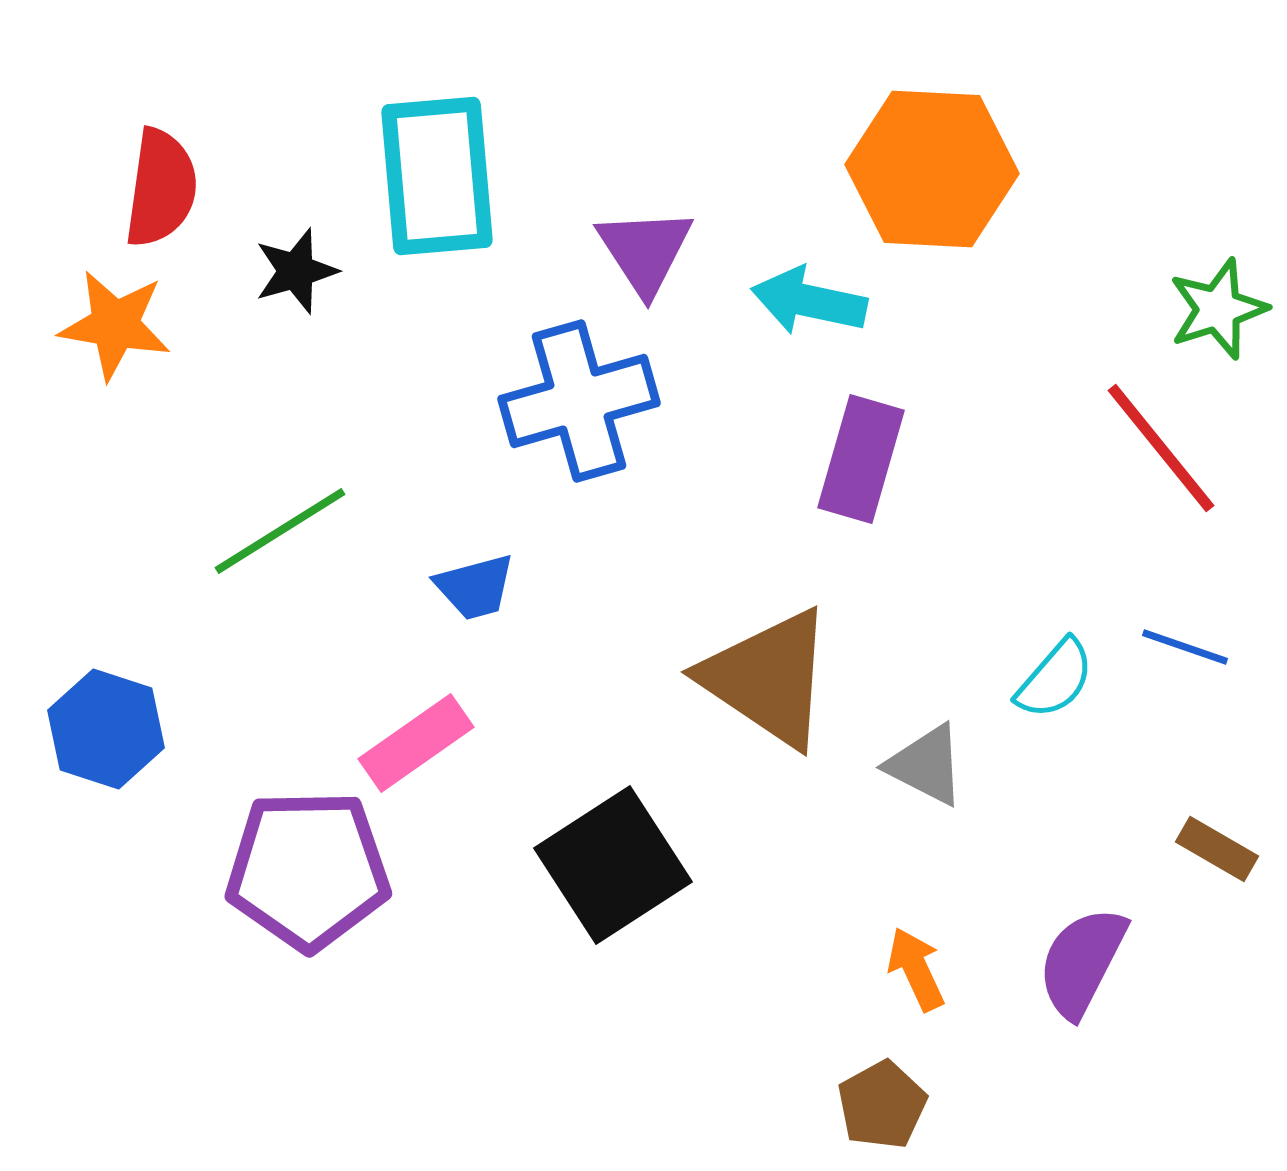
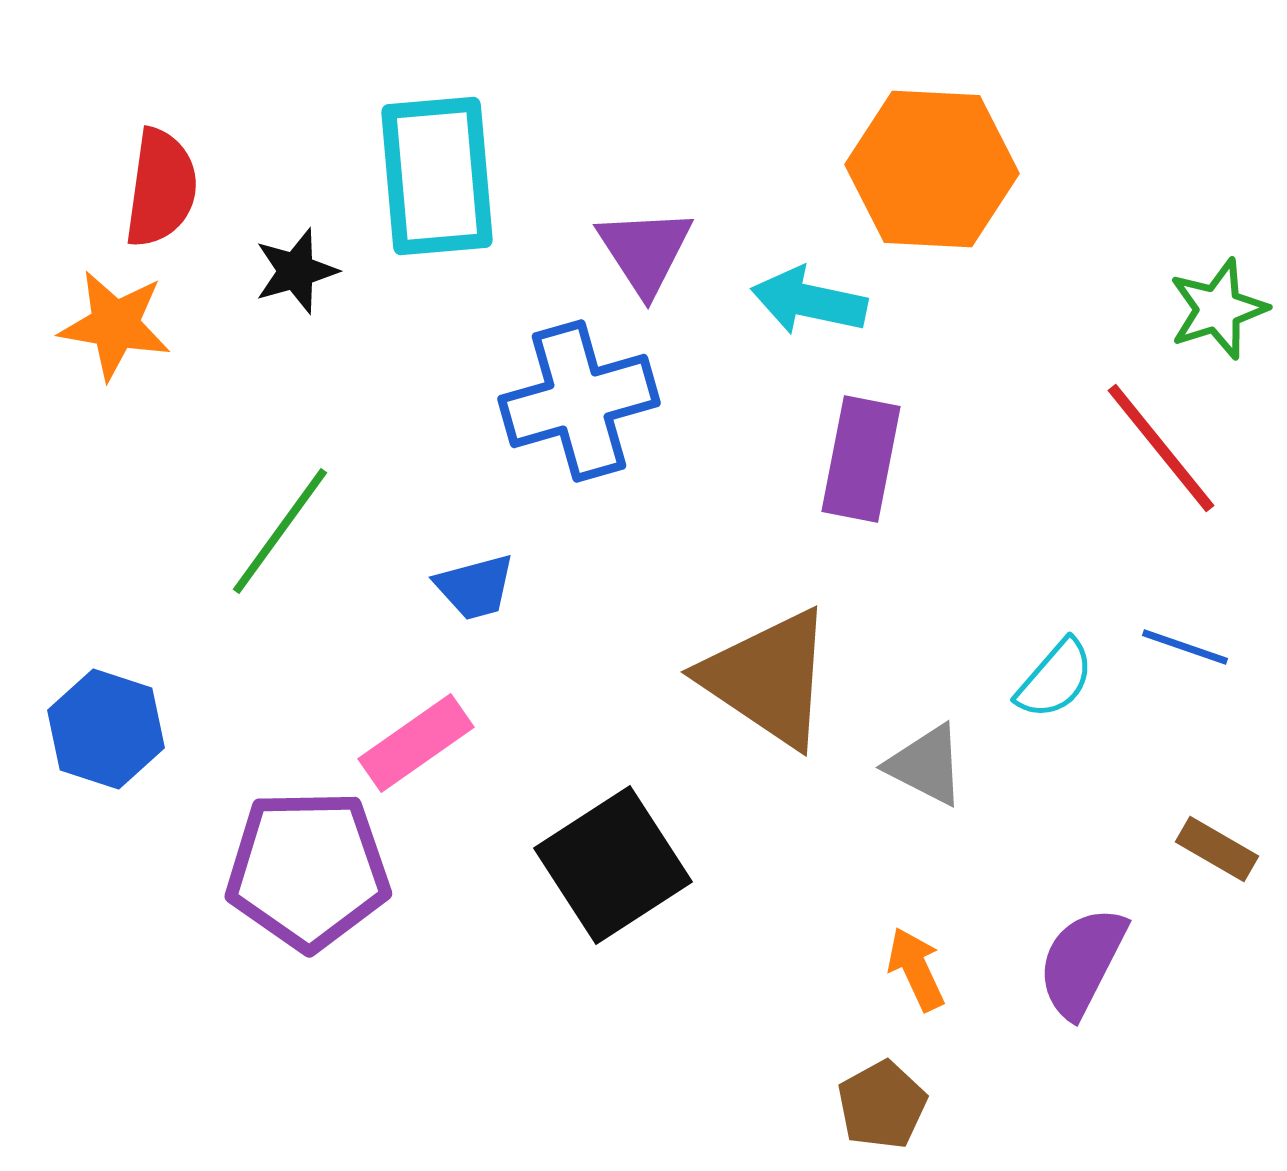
purple rectangle: rotated 5 degrees counterclockwise
green line: rotated 22 degrees counterclockwise
